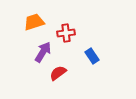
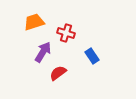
red cross: rotated 24 degrees clockwise
